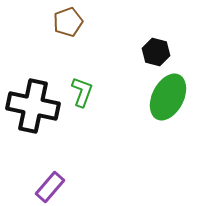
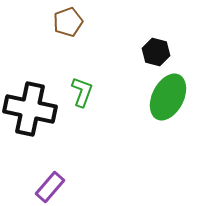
black cross: moved 3 px left, 3 px down
